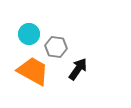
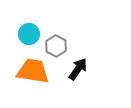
gray hexagon: moved 1 px up; rotated 20 degrees clockwise
orange trapezoid: rotated 20 degrees counterclockwise
